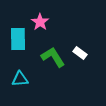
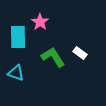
cyan rectangle: moved 2 px up
cyan triangle: moved 4 px left, 6 px up; rotated 24 degrees clockwise
